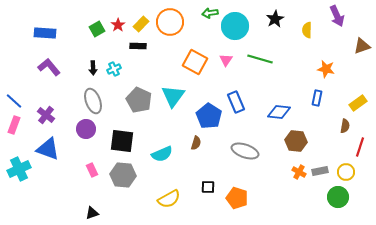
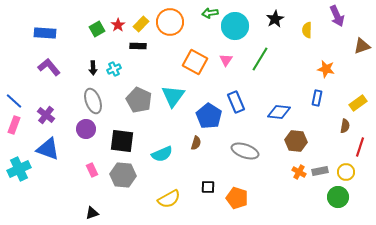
green line at (260, 59): rotated 75 degrees counterclockwise
